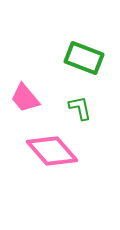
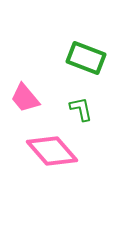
green rectangle: moved 2 px right
green L-shape: moved 1 px right, 1 px down
